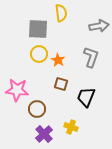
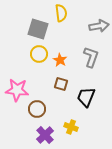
gray square: rotated 15 degrees clockwise
orange star: moved 2 px right
purple cross: moved 1 px right, 1 px down
